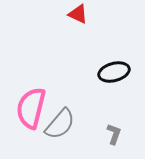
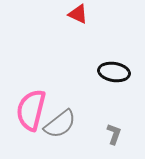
black ellipse: rotated 24 degrees clockwise
pink semicircle: moved 2 px down
gray semicircle: rotated 12 degrees clockwise
